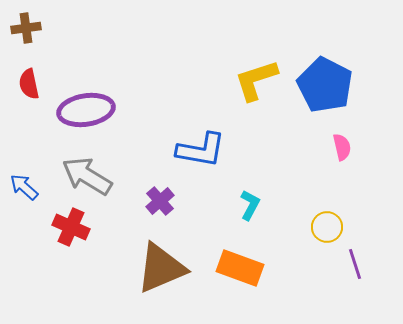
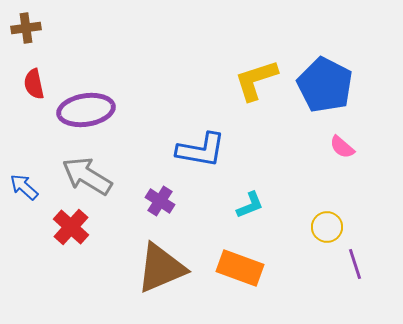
red semicircle: moved 5 px right
pink semicircle: rotated 144 degrees clockwise
purple cross: rotated 16 degrees counterclockwise
cyan L-shape: rotated 40 degrees clockwise
red cross: rotated 18 degrees clockwise
